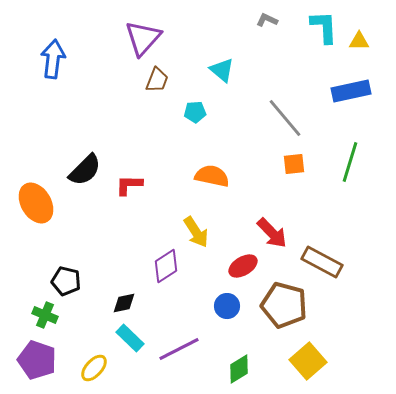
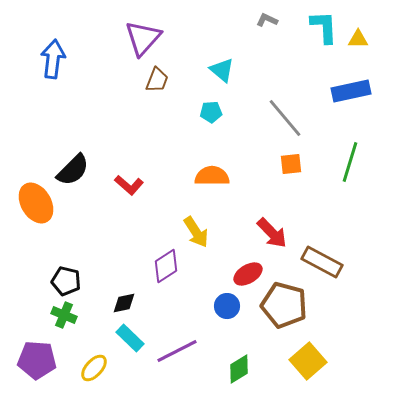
yellow triangle: moved 1 px left, 2 px up
cyan pentagon: moved 16 px right
orange square: moved 3 px left
black semicircle: moved 12 px left
orange semicircle: rotated 12 degrees counterclockwise
red L-shape: rotated 140 degrees counterclockwise
red ellipse: moved 5 px right, 8 px down
green cross: moved 19 px right
purple line: moved 2 px left, 2 px down
purple pentagon: rotated 15 degrees counterclockwise
